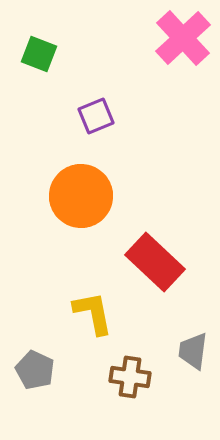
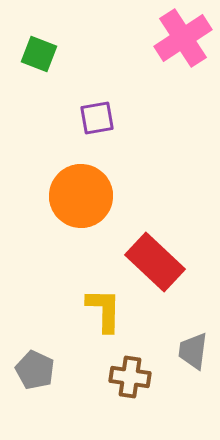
pink cross: rotated 10 degrees clockwise
purple square: moved 1 px right, 2 px down; rotated 12 degrees clockwise
yellow L-shape: moved 11 px right, 3 px up; rotated 12 degrees clockwise
